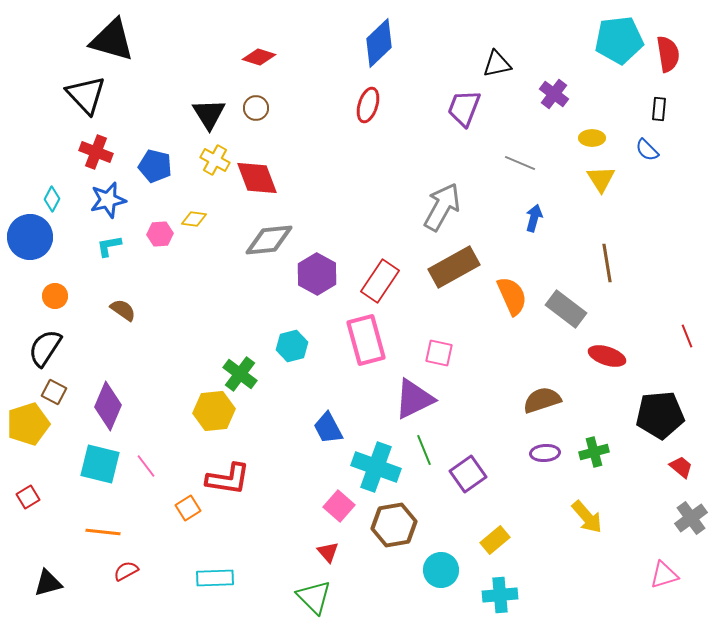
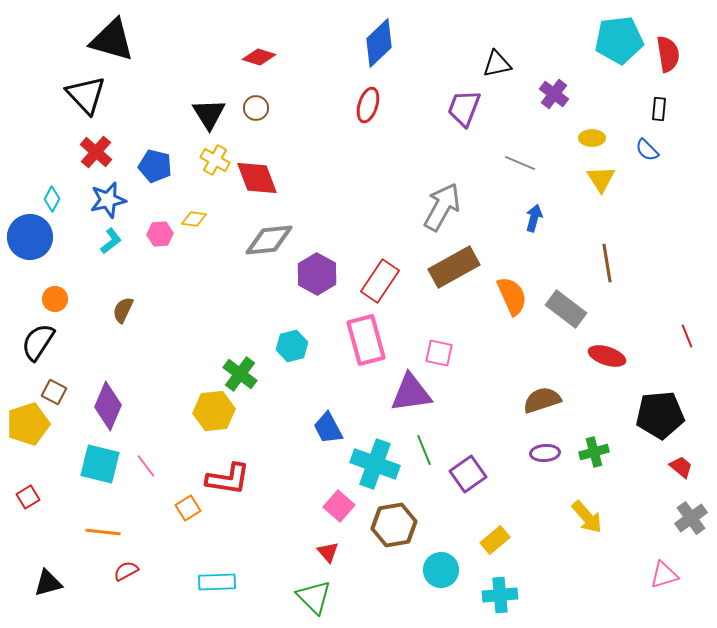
red cross at (96, 152): rotated 20 degrees clockwise
cyan L-shape at (109, 246): moved 2 px right, 5 px up; rotated 152 degrees clockwise
orange circle at (55, 296): moved 3 px down
brown semicircle at (123, 310): rotated 100 degrees counterclockwise
black semicircle at (45, 348): moved 7 px left, 6 px up
purple triangle at (414, 399): moved 3 px left, 6 px up; rotated 18 degrees clockwise
cyan cross at (376, 467): moved 1 px left, 3 px up
cyan rectangle at (215, 578): moved 2 px right, 4 px down
